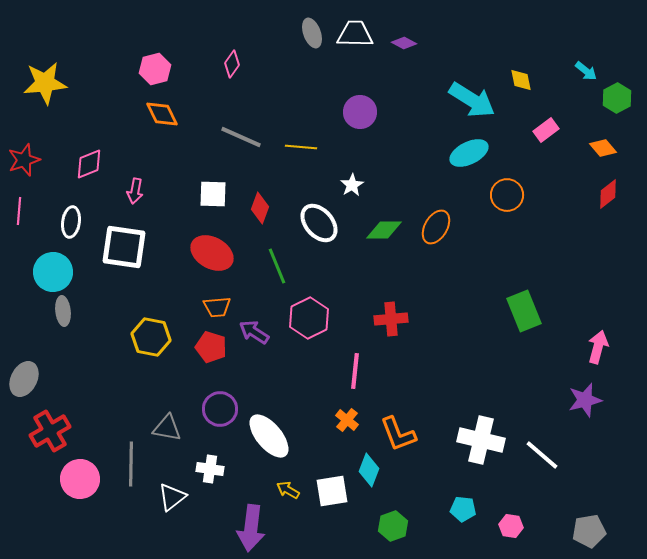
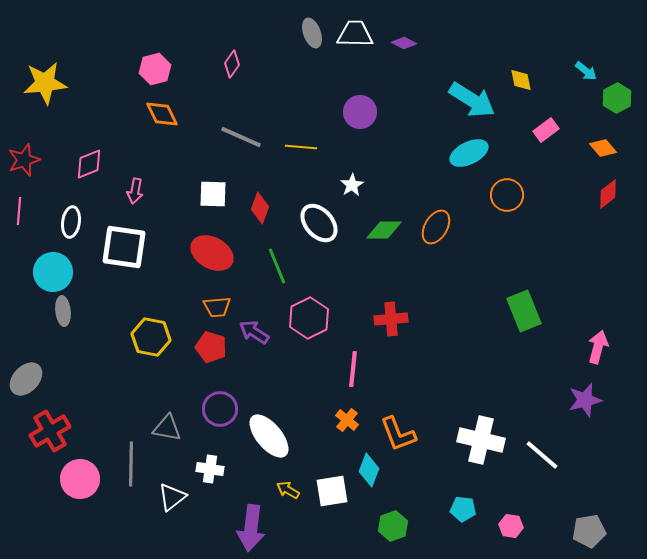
pink line at (355, 371): moved 2 px left, 2 px up
gray ellipse at (24, 379): moved 2 px right; rotated 16 degrees clockwise
